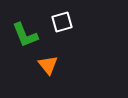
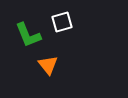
green L-shape: moved 3 px right
